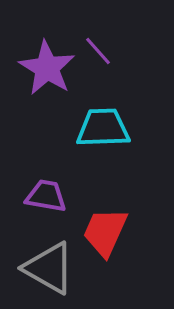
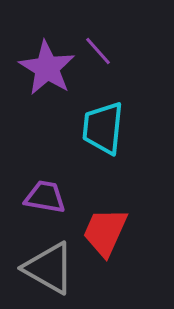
cyan trapezoid: rotated 82 degrees counterclockwise
purple trapezoid: moved 1 px left, 1 px down
